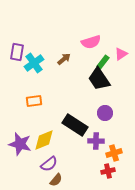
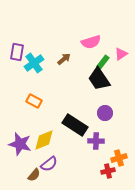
orange rectangle: rotated 35 degrees clockwise
orange cross: moved 5 px right, 5 px down
brown semicircle: moved 22 px left, 5 px up
